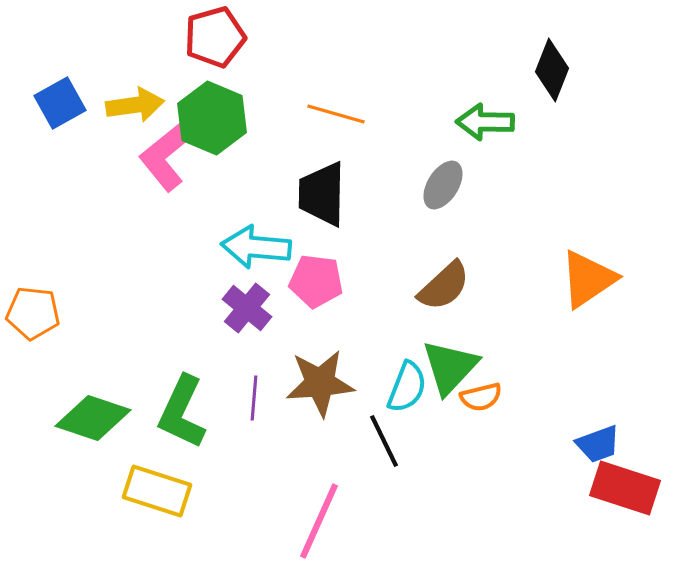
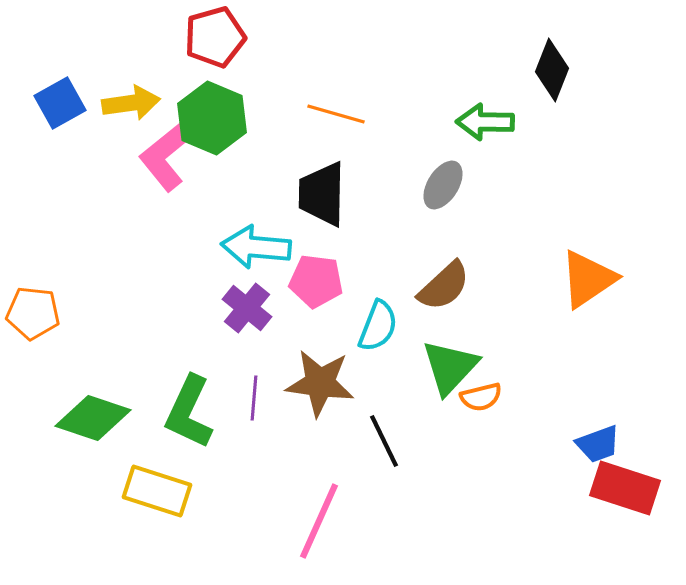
yellow arrow: moved 4 px left, 2 px up
brown star: rotated 12 degrees clockwise
cyan semicircle: moved 29 px left, 61 px up
green L-shape: moved 7 px right
